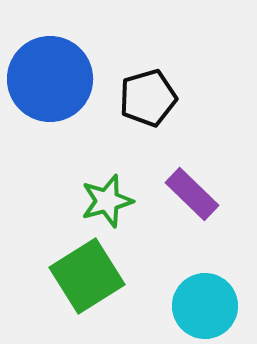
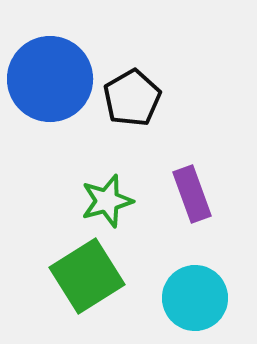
black pentagon: moved 16 px left; rotated 14 degrees counterclockwise
purple rectangle: rotated 26 degrees clockwise
cyan circle: moved 10 px left, 8 px up
